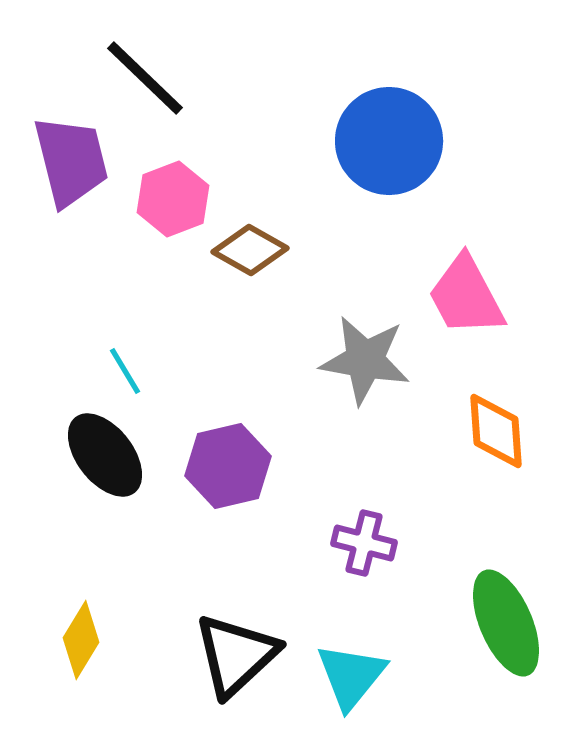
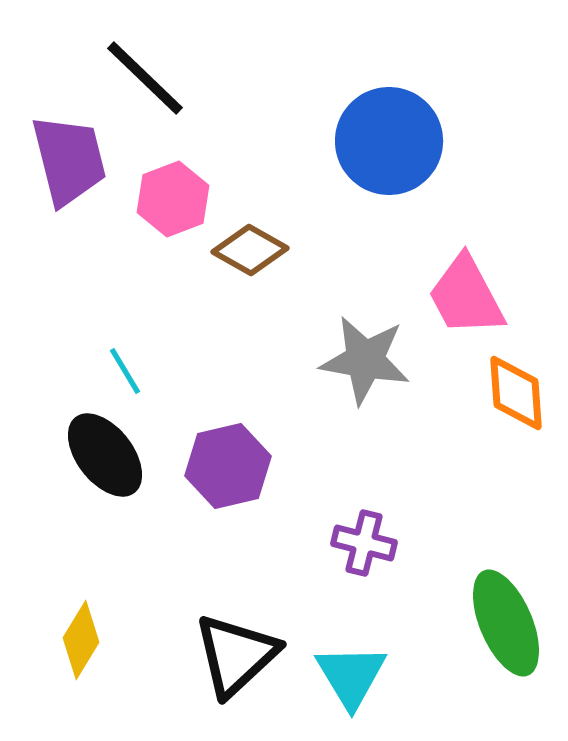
purple trapezoid: moved 2 px left, 1 px up
orange diamond: moved 20 px right, 38 px up
cyan triangle: rotated 10 degrees counterclockwise
